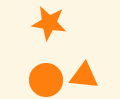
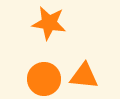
orange circle: moved 2 px left, 1 px up
